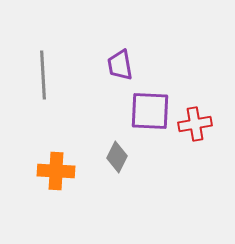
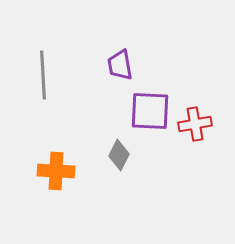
gray diamond: moved 2 px right, 2 px up
